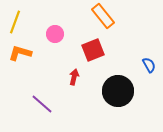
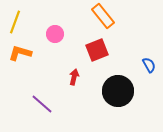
red square: moved 4 px right
